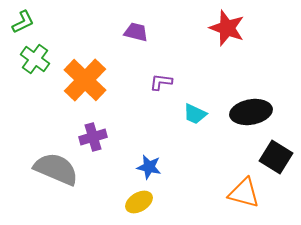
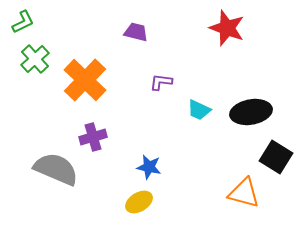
green cross: rotated 12 degrees clockwise
cyan trapezoid: moved 4 px right, 4 px up
